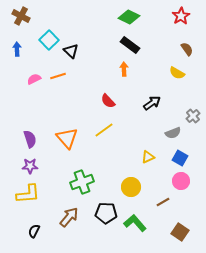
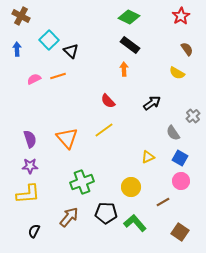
gray semicircle: rotated 77 degrees clockwise
